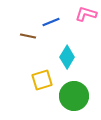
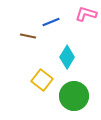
yellow square: rotated 35 degrees counterclockwise
